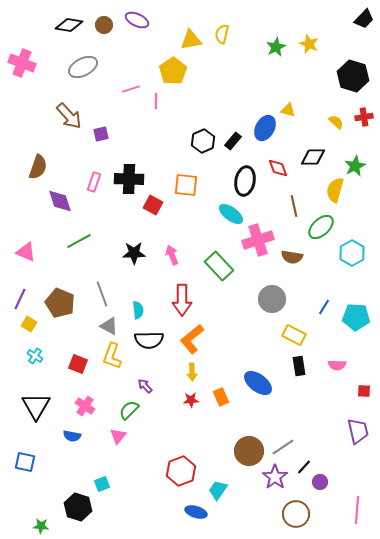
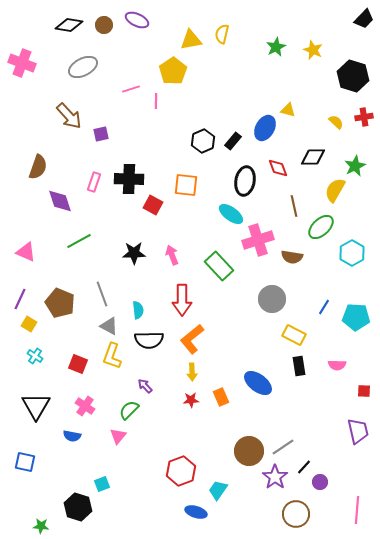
yellow star at (309, 44): moved 4 px right, 6 px down
yellow semicircle at (335, 190): rotated 15 degrees clockwise
